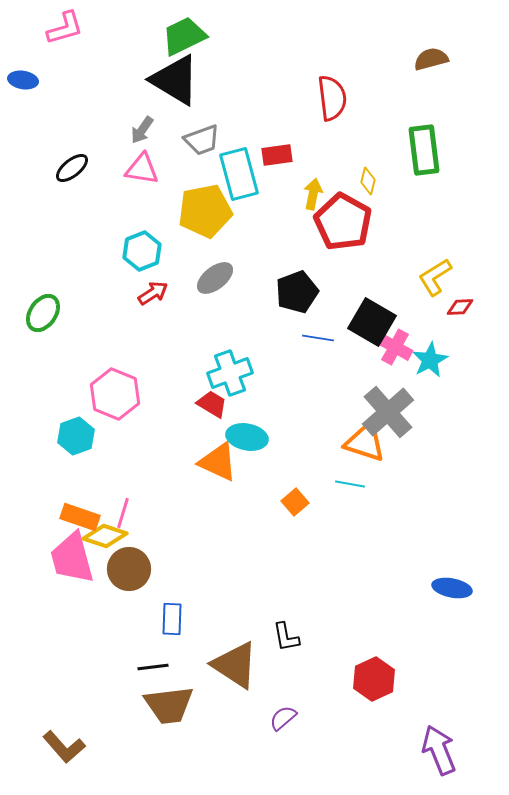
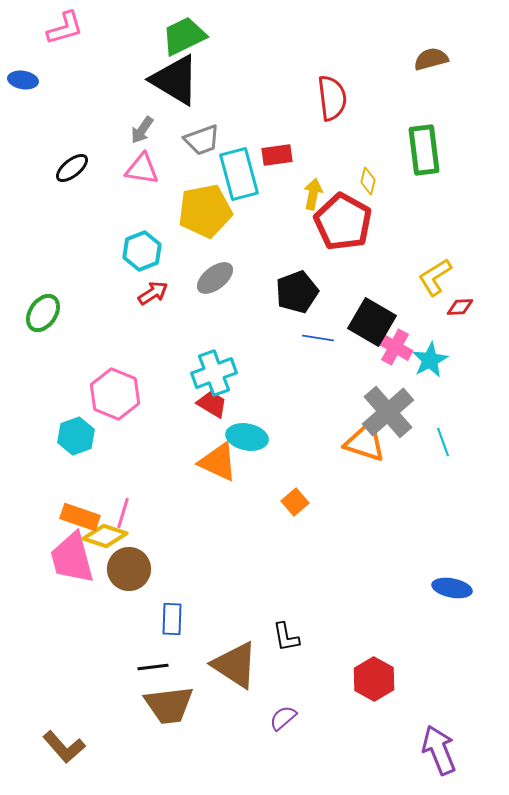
cyan cross at (230, 373): moved 16 px left
cyan line at (350, 484): moved 93 px right, 42 px up; rotated 60 degrees clockwise
red hexagon at (374, 679): rotated 6 degrees counterclockwise
